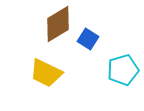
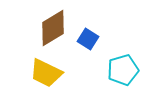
brown diamond: moved 5 px left, 4 px down
